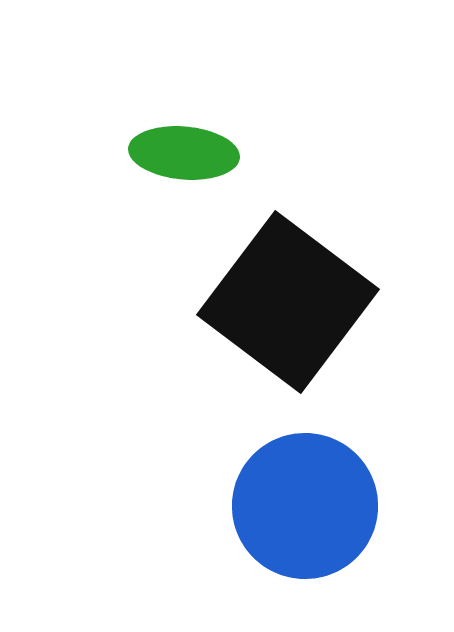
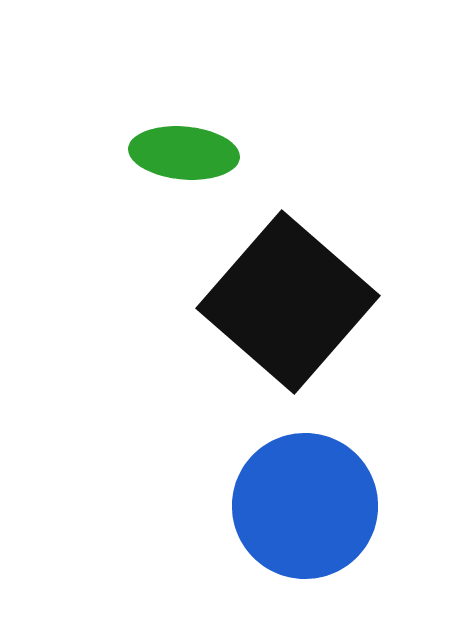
black square: rotated 4 degrees clockwise
